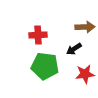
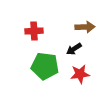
red cross: moved 4 px left, 4 px up
red star: moved 5 px left
